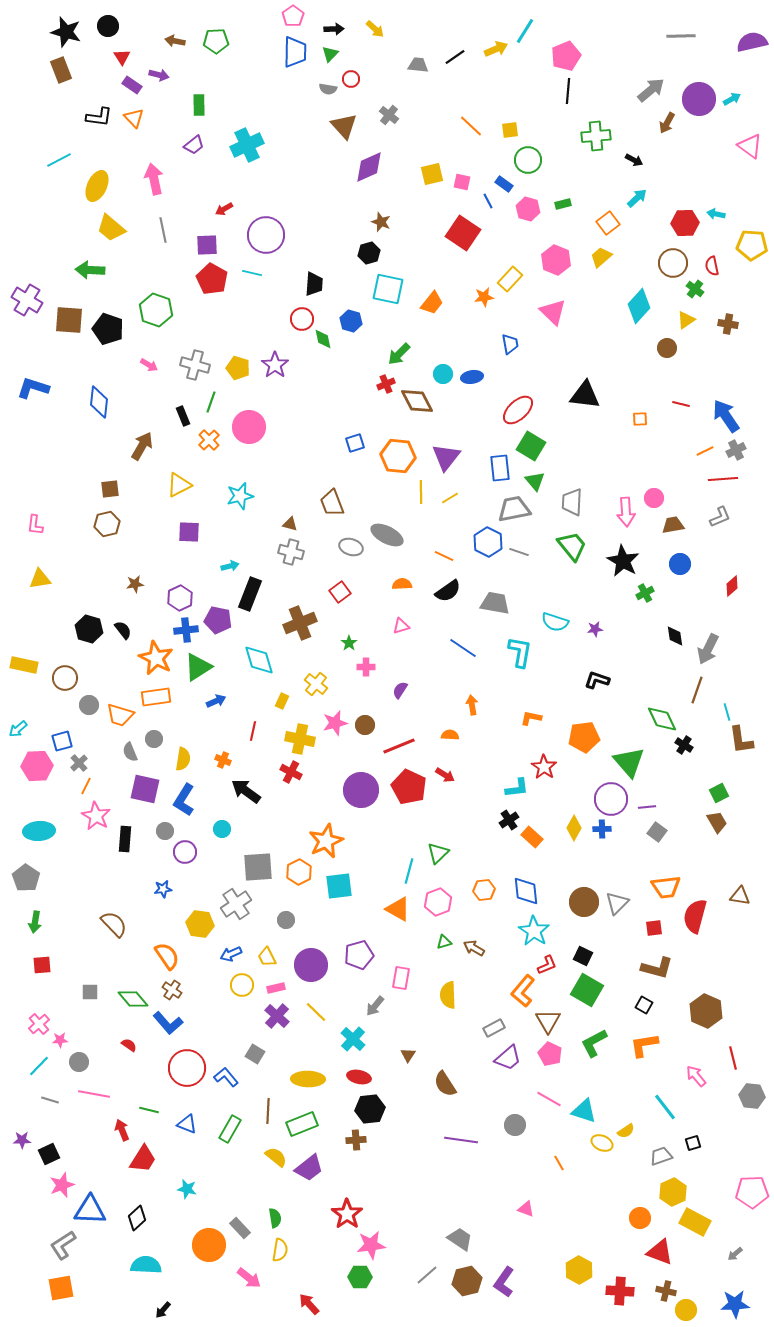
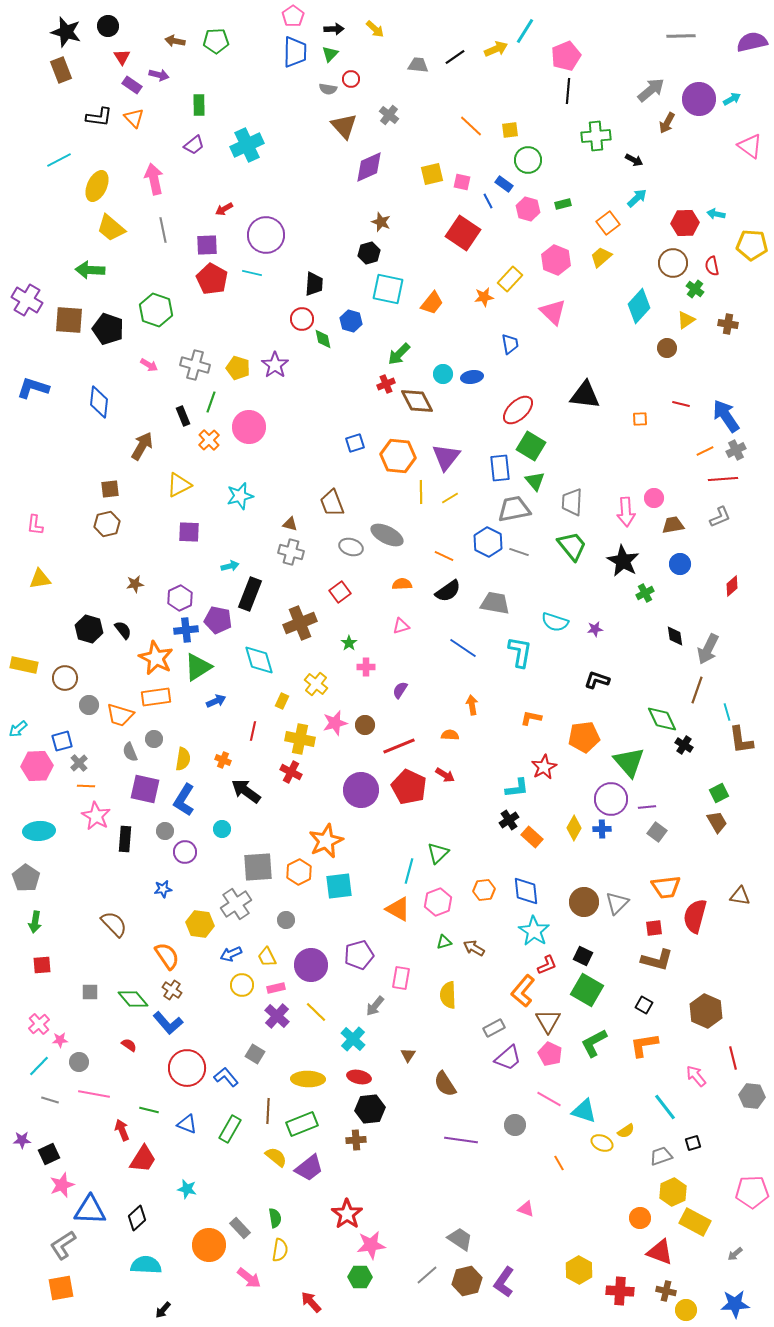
red star at (544, 767): rotated 10 degrees clockwise
orange line at (86, 786): rotated 66 degrees clockwise
brown L-shape at (657, 968): moved 8 px up
red arrow at (309, 1304): moved 2 px right, 2 px up
